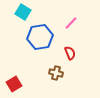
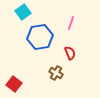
cyan square: rotated 21 degrees clockwise
pink line: rotated 24 degrees counterclockwise
brown cross: rotated 16 degrees clockwise
red square: rotated 21 degrees counterclockwise
